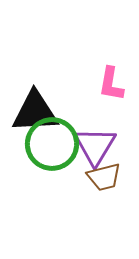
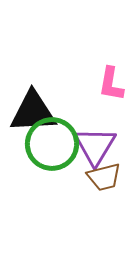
black triangle: moved 2 px left
